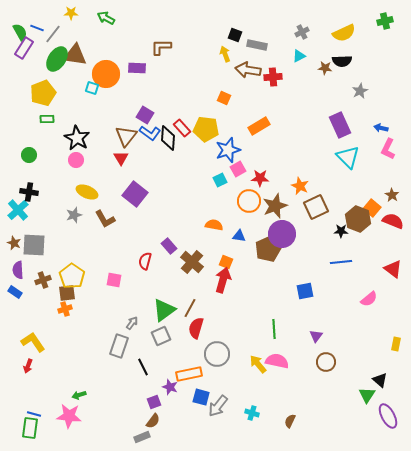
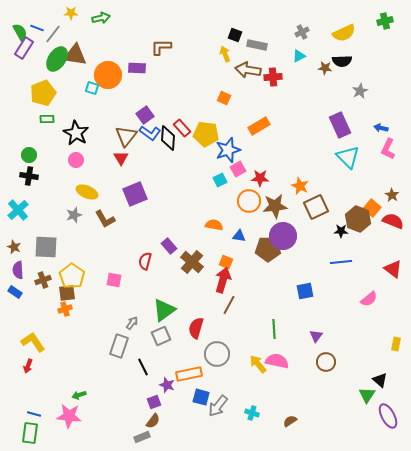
green arrow at (106, 18): moved 5 px left; rotated 138 degrees clockwise
orange circle at (106, 74): moved 2 px right, 1 px down
purple square at (145, 115): rotated 24 degrees clockwise
yellow pentagon at (206, 129): moved 5 px down
black star at (77, 138): moved 1 px left, 5 px up
black cross at (29, 192): moved 16 px up
purple square at (135, 194): rotated 30 degrees clockwise
brown star at (275, 206): rotated 15 degrees clockwise
purple circle at (282, 234): moved 1 px right, 2 px down
brown star at (14, 243): moved 4 px down
gray square at (34, 245): moved 12 px right, 2 px down
brown pentagon at (268, 249): rotated 25 degrees clockwise
brown line at (190, 308): moved 39 px right, 3 px up
purple star at (170, 387): moved 3 px left, 2 px up
brown semicircle at (290, 421): rotated 32 degrees clockwise
green rectangle at (30, 428): moved 5 px down
